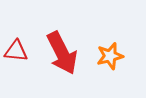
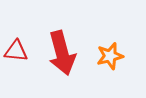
red arrow: rotated 12 degrees clockwise
